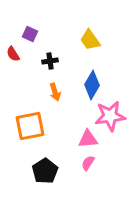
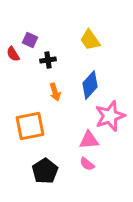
purple square: moved 6 px down
black cross: moved 2 px left, 1 px up
blue diamond: moved 2 px left; rotated 12 degrees clockwise
pink star: rotated 12 degrees counterclockwise
pink triangle: moved 1 px right, 1 px down
pink semicircle: moved 1 px left, 1 px down; rotated 84 degrees counterclockwise
